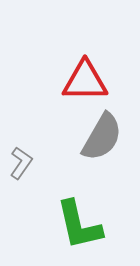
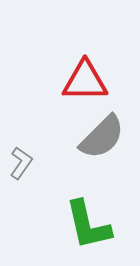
gray semicircle: rotated 15 degrees clockwise
green L-shape: moved 9 px right
